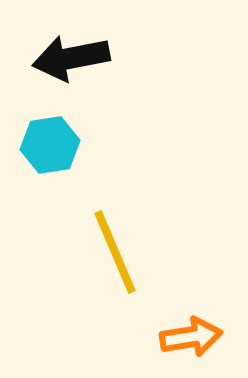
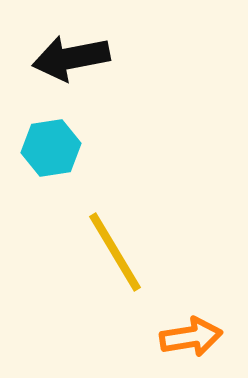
cyan hexagon: moved 1 px right, 3 px down
yellow line: rotated 8 degrees counterclockwise
